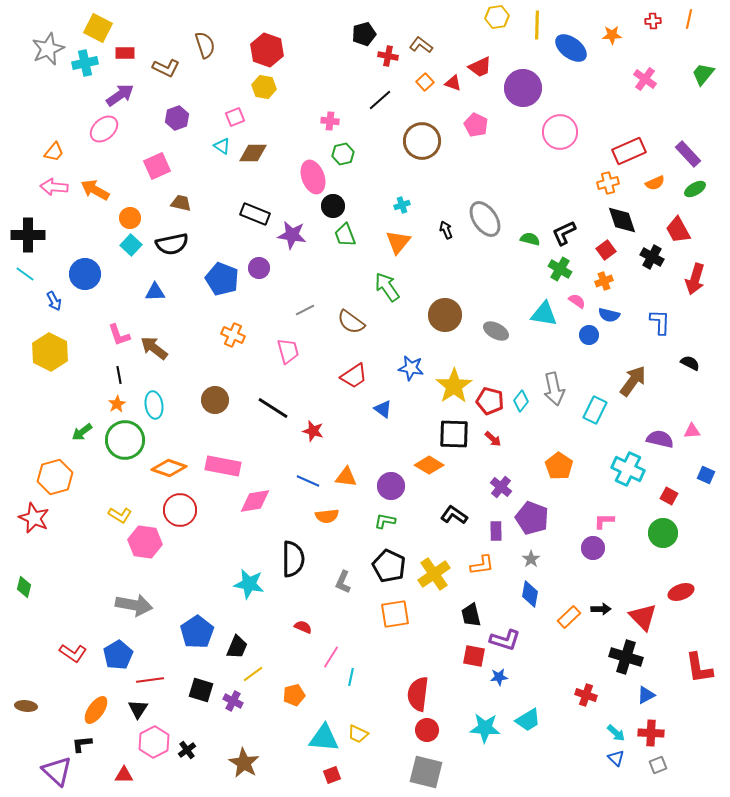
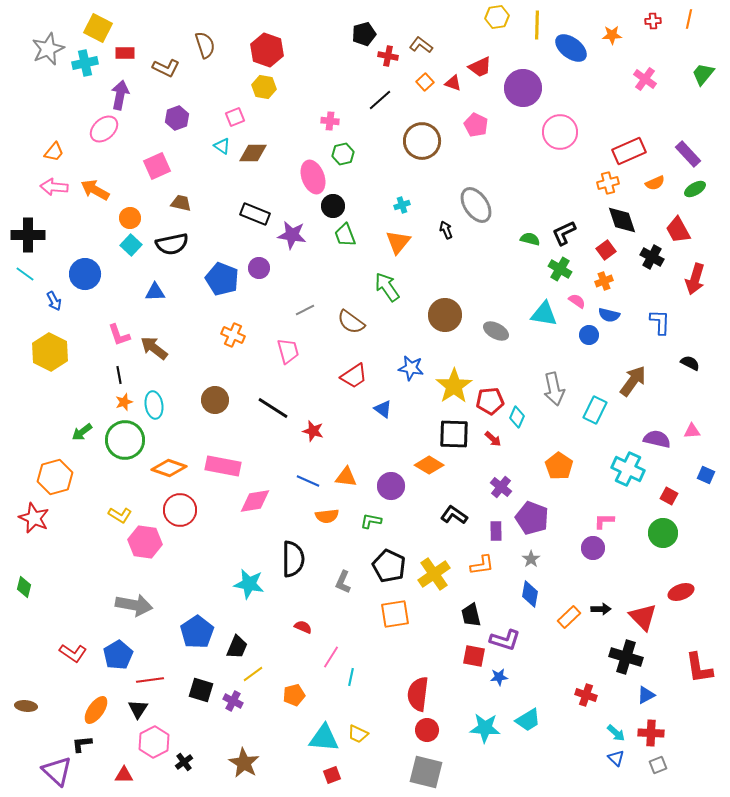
purple arrow at (120, 95): rotated 44 degrees counterclockwise
gray ellipse at (485, 219): moved 9 px left, 14 px up
red pentagon at (490, 401): rotated 20 degrees counterclockwise
cyan diamond at (521, 401): moved 4 px left, 16 px down; rotated 15 degrees counterclockwise
orange star at (117, 404): moved 7 px right, 2 px up; rotated 12 degrees clockwise
purple semicircle at (660, 439): moved 3 px left
green L-shape at (385, 521): moved 14 px left
black cross at (187, 750): moved 3 px left, 12 px down
